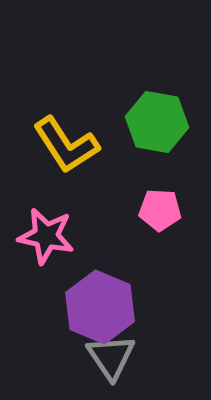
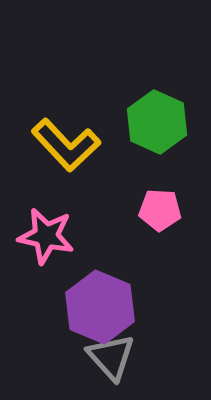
green hexagon: rotated 14 degrees clockwise
yellow L-shape: rotated 10 degrees counterclockwise
gray triangle: rotated 8 degrees counterclockwise
